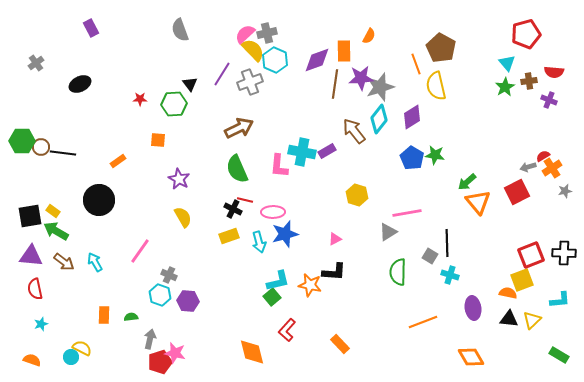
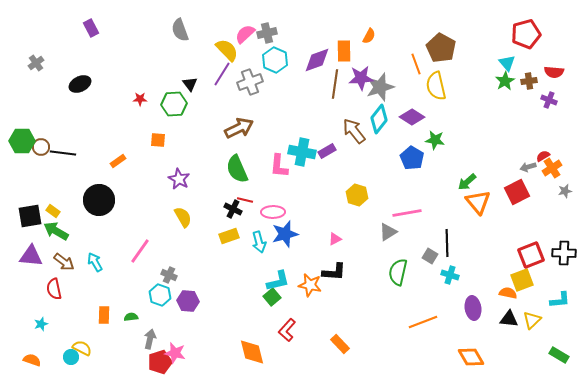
yellow semicircle at (253, 50): moved 26 px left
green star at (505, 87): moved 6 px up
purple diamond at (412, 117): rotated 65 degrees clockwise
green star at (435, 155): moved 15 px up
green semicircle at (398, 272): rotated 12 degrees clockwise
red semicircle at (35, 289): moved 19 px right
